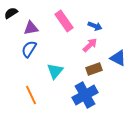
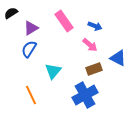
purple triangle: rotated 21 degrees counterclockwise
pink arrow: rotated 84 degrees clockwise
cyan triangle: moved 2 px left
